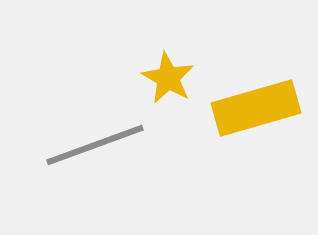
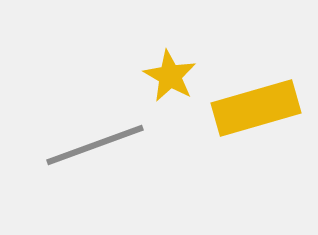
yellow star: moved 2 px right, 2 px up
